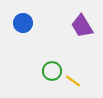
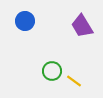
blue circle: moved 2 px right, 2 px up
yellow line: moved 1 px right
